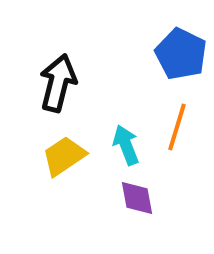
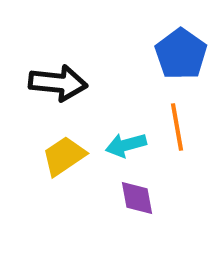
blue pentagon: rotated 9 degrees clockwise
black arrow: rotated 82 degrees clockwise
orange line: rotated 27 degrees counterclockwise
cyan arrow: rotated 84 degrees counterclockwise
